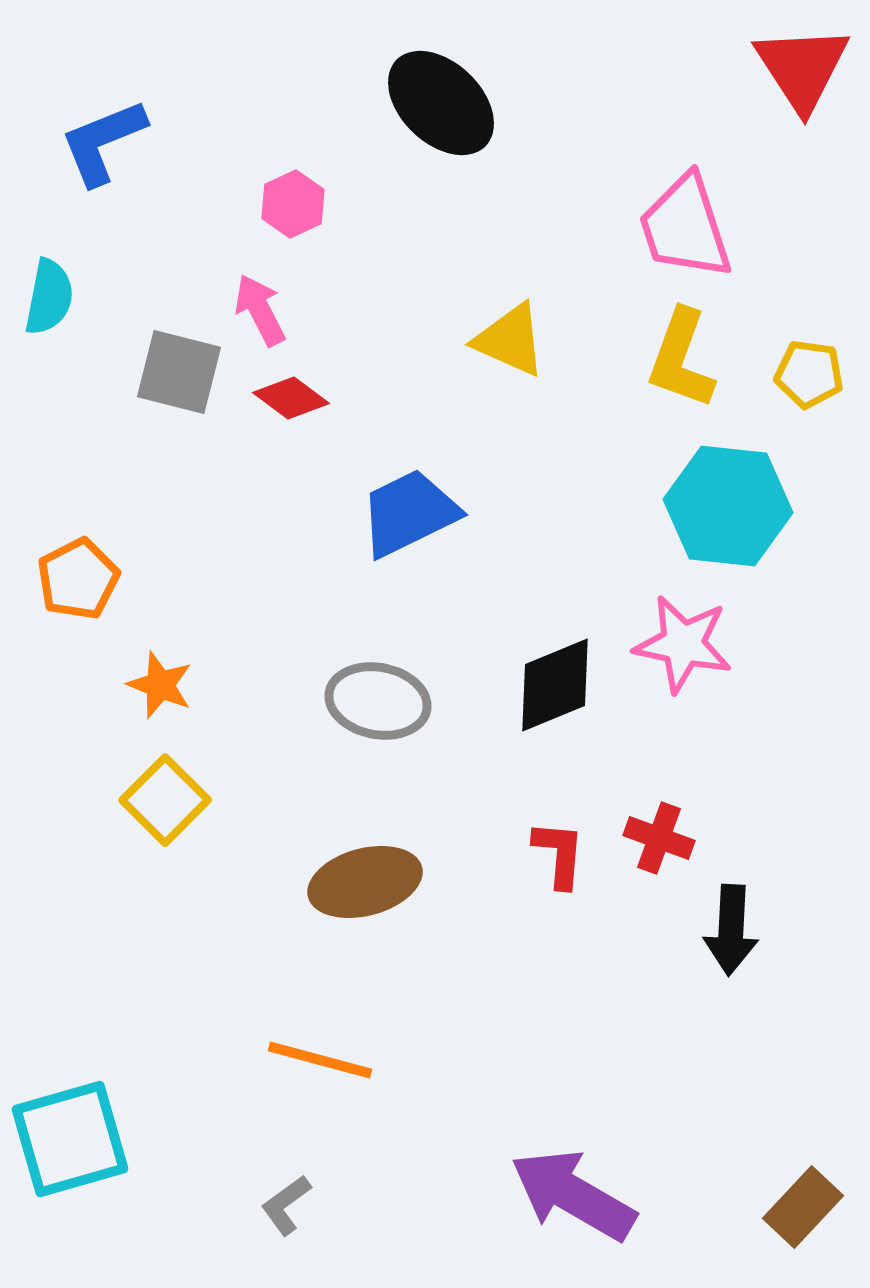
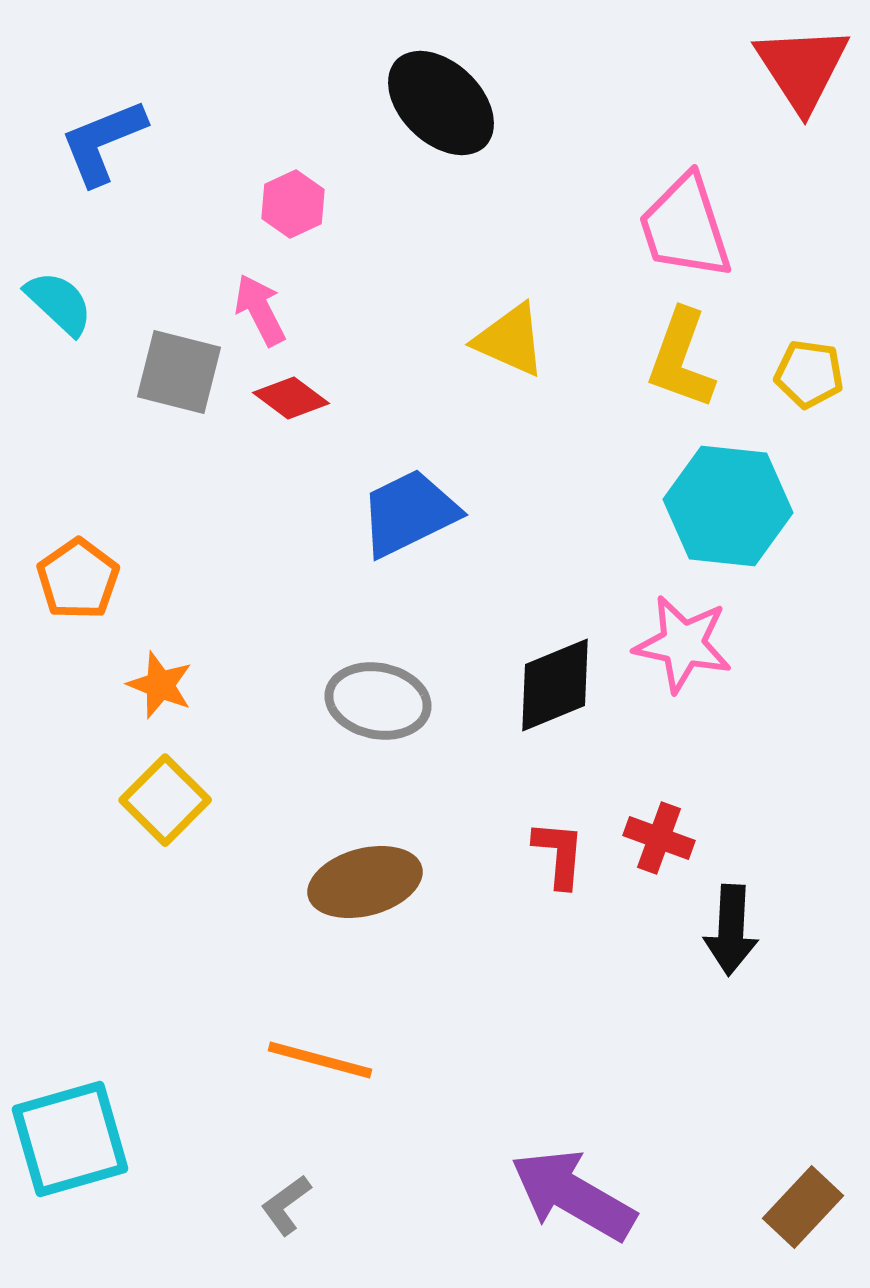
cyan semicircle: moved 10 px right, 6 px down; rotated 58 degrees counterclockwise
orange pentagon: rotated 8 degrees counterclockwise
